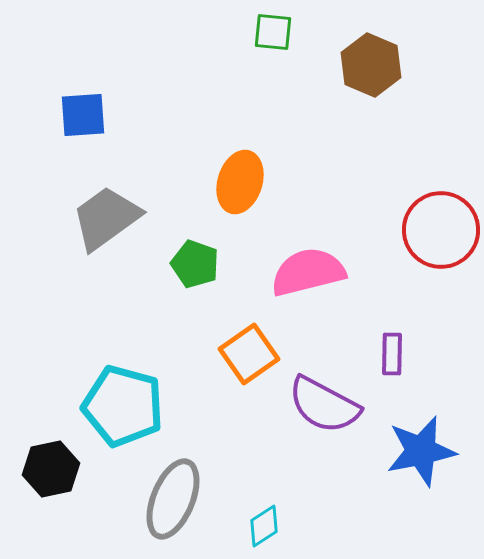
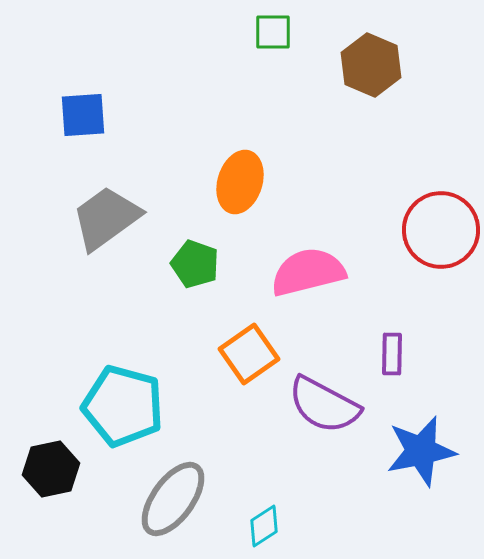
green square: rotated 6 degrees counterclockwise
gray ellipse: rotated 14 degrees clockwise
